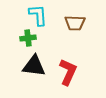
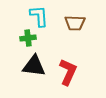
cyan L-shape: moved 1 px right, 1 px down
